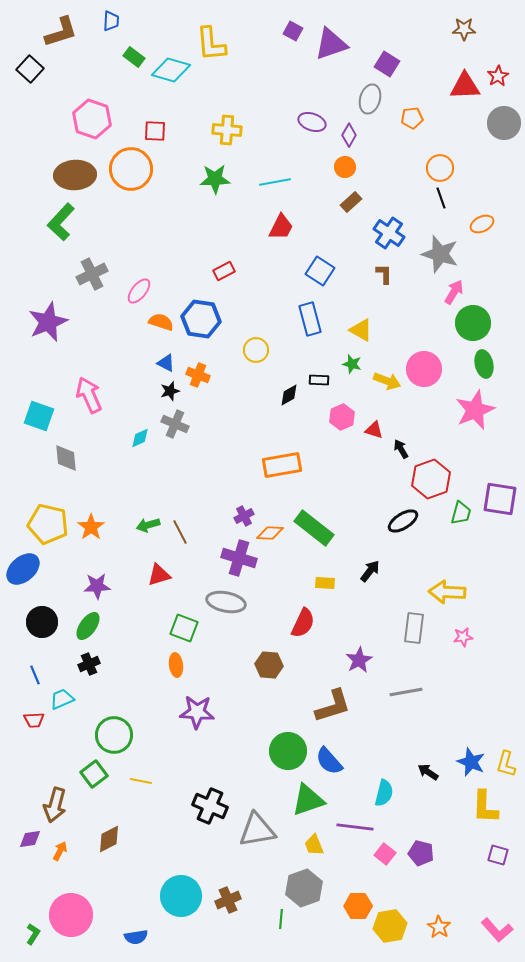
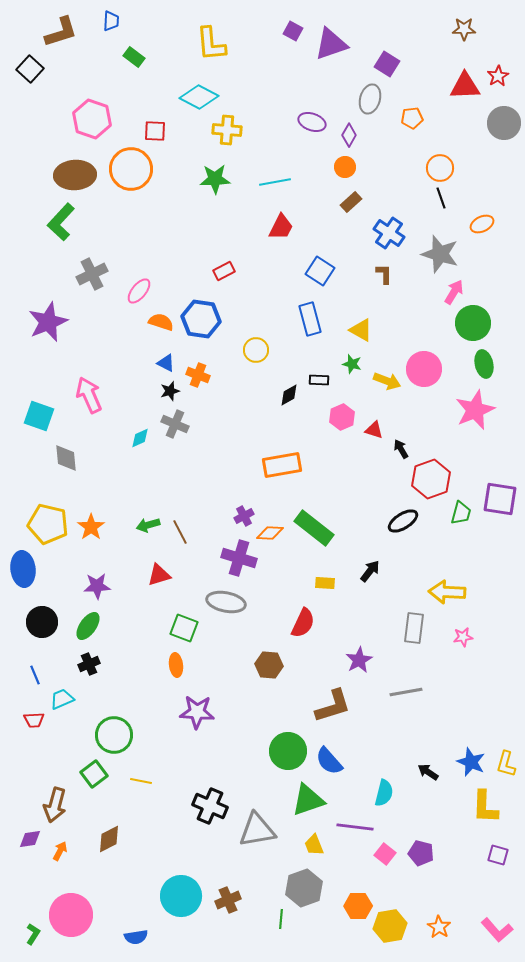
cyan diamond at (171, 70): moved 28 px right, 27 px down; rotated 12 degrees clockwise
blue ellipse at (23, 569): rotated 56 degrees counterclockwise
